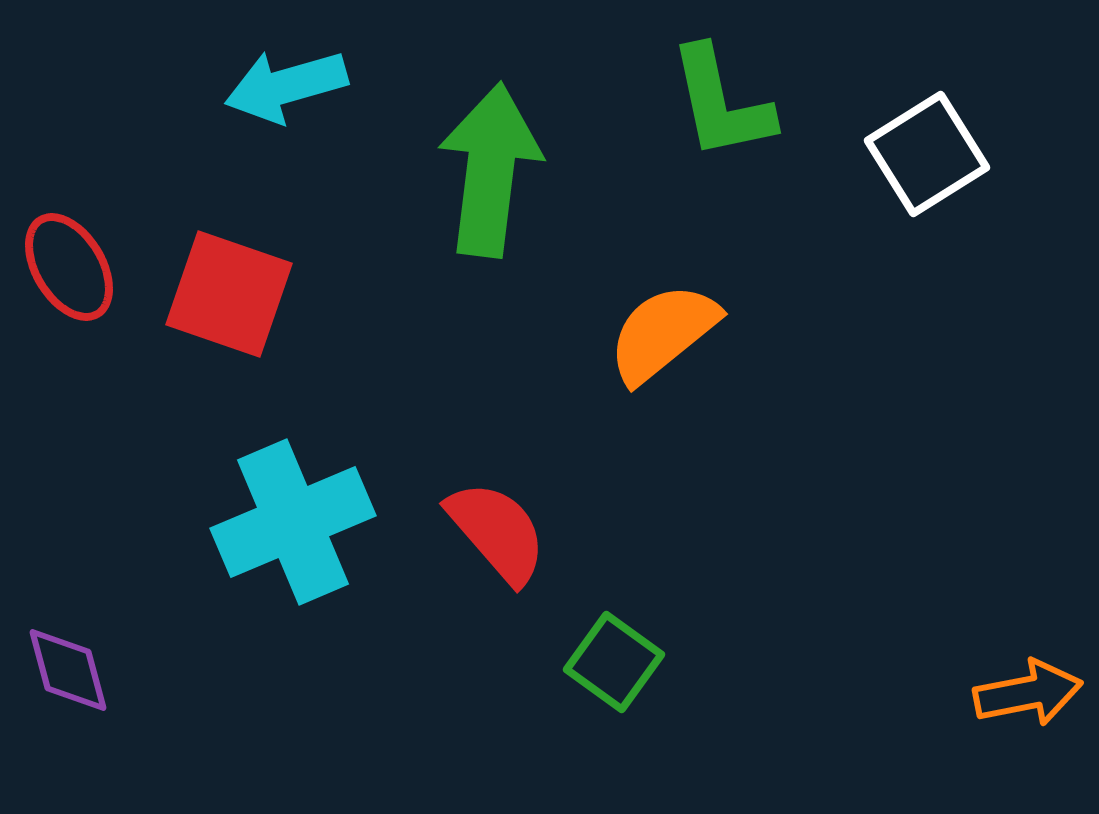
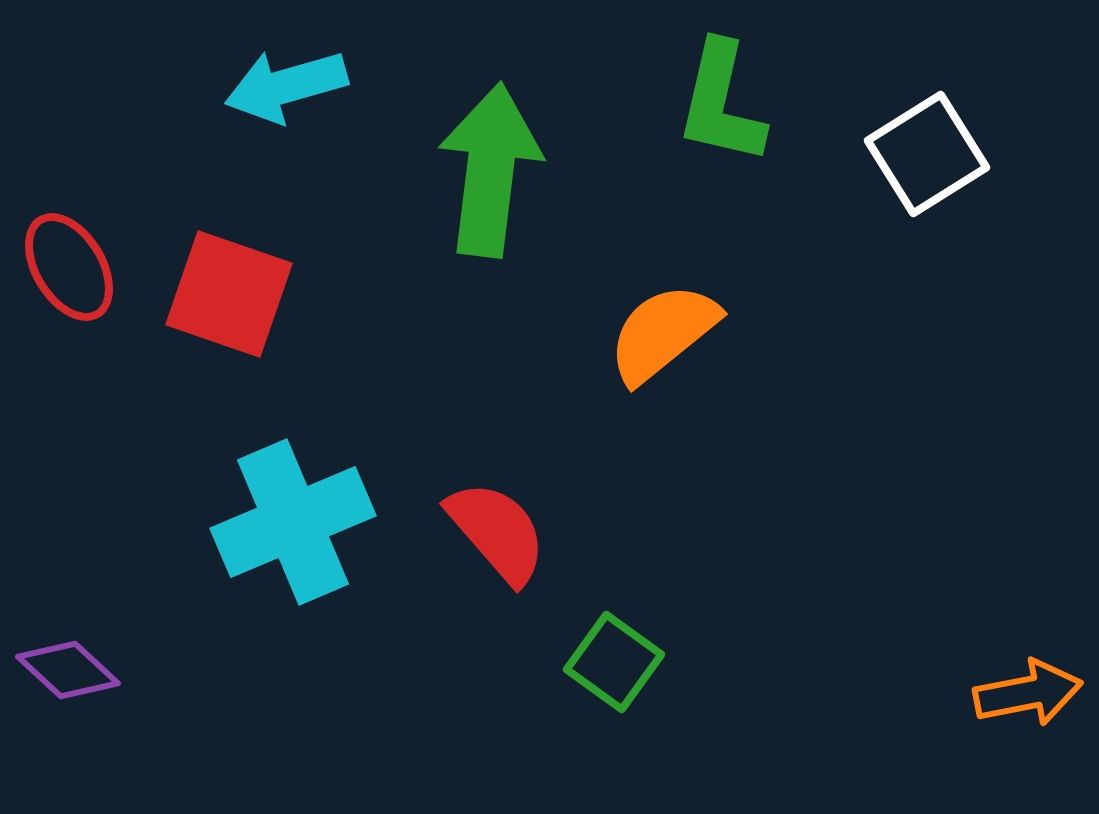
green L-shape: rotated 25 degrees clockwise
purple diamond: rotated 32 degrees counterclockwise
